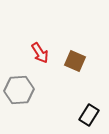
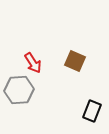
red arrow: moved 7 px left, 10 px down
black rectangle: moved 3 px right, 4 px up; rotated 10 degrees counterclockwise
